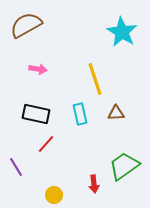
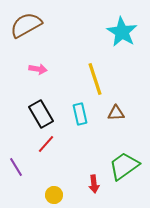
black rectangle: moved 5 px right; rotated 48 degrees clockwise
